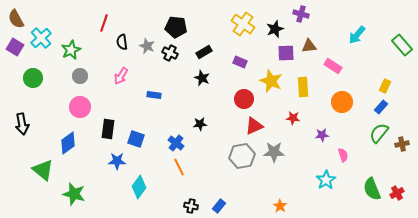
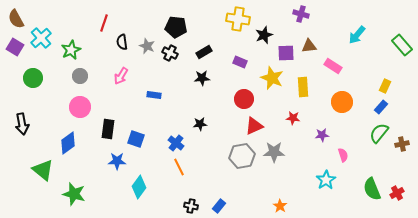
yellow cross at (243, 24): moved 5 px left, 5 px up; rotated 25 degrees counterclockwise
black star at (275, 29): moved 11 px left, 6 px down
black star at (202, 78): rotated 28 degrees counterclockwise
yellow star at (271, 81): moved 1 px right, 3 px up
